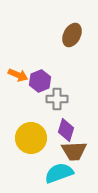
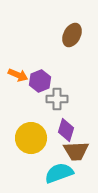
brown trapezoid: moved 2 px right
